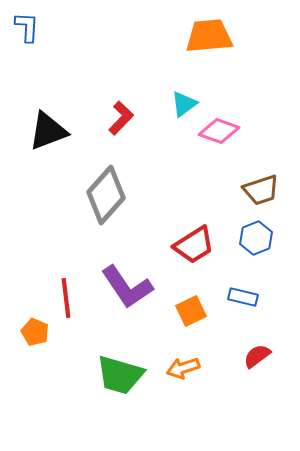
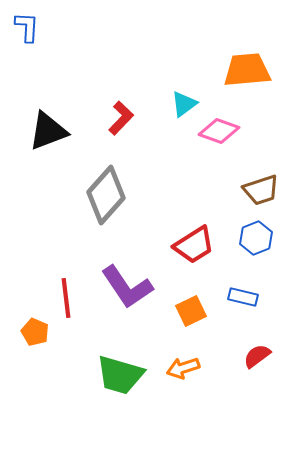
orange trapezoid: moved 38 px right, 34 px down
